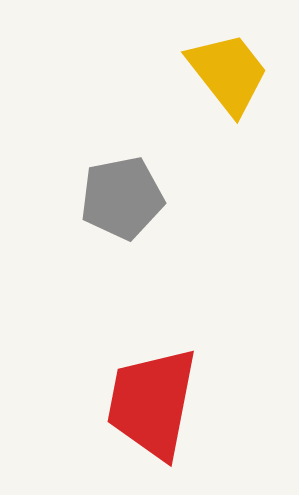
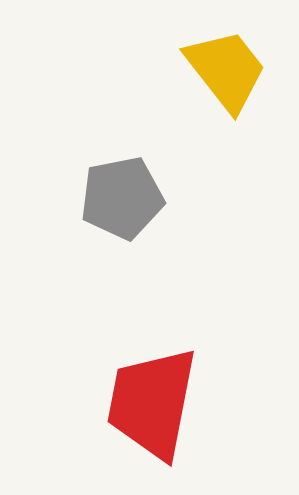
yellow trapezoid: moved 2 px left, 3 px up
